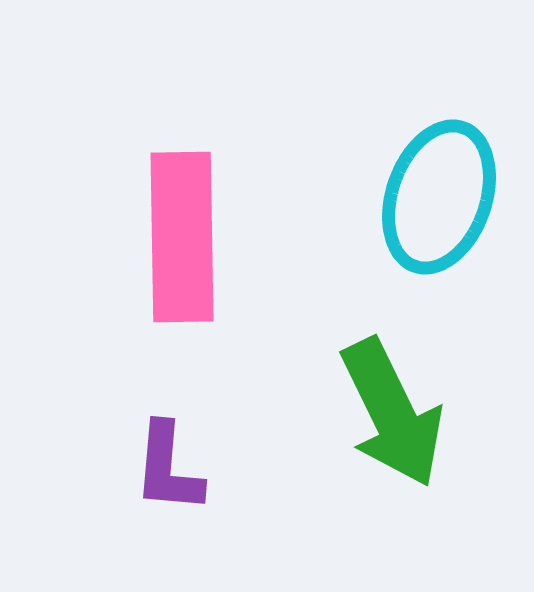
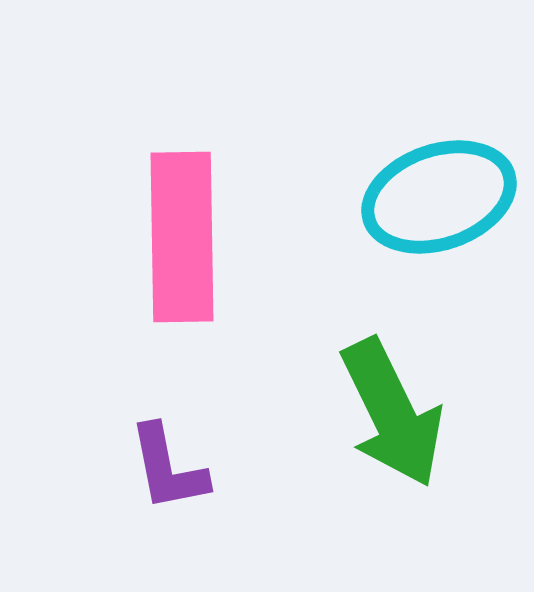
cyan ellipse: rotated 52 degrees clockwise
purple L-shape: rotated 16 degrees counterclockwise
